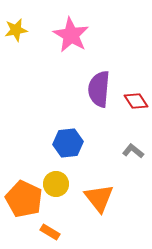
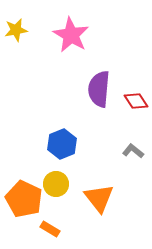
blue hexagon: moved 6 px left, 1 px down; rotated 16 degrees counterclockwise
orange rectangle: moved 3 px up
